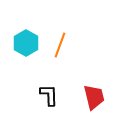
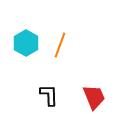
red trapezoid: rotated 8 degrees counterclockwise
